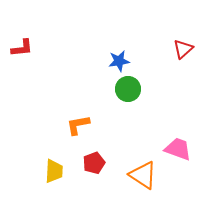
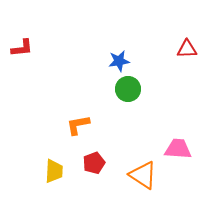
red triangle: moved 4 px right; rotated 40 degrees clockwise
pink trapezoid: rotated 16 degrees counterclockwise
